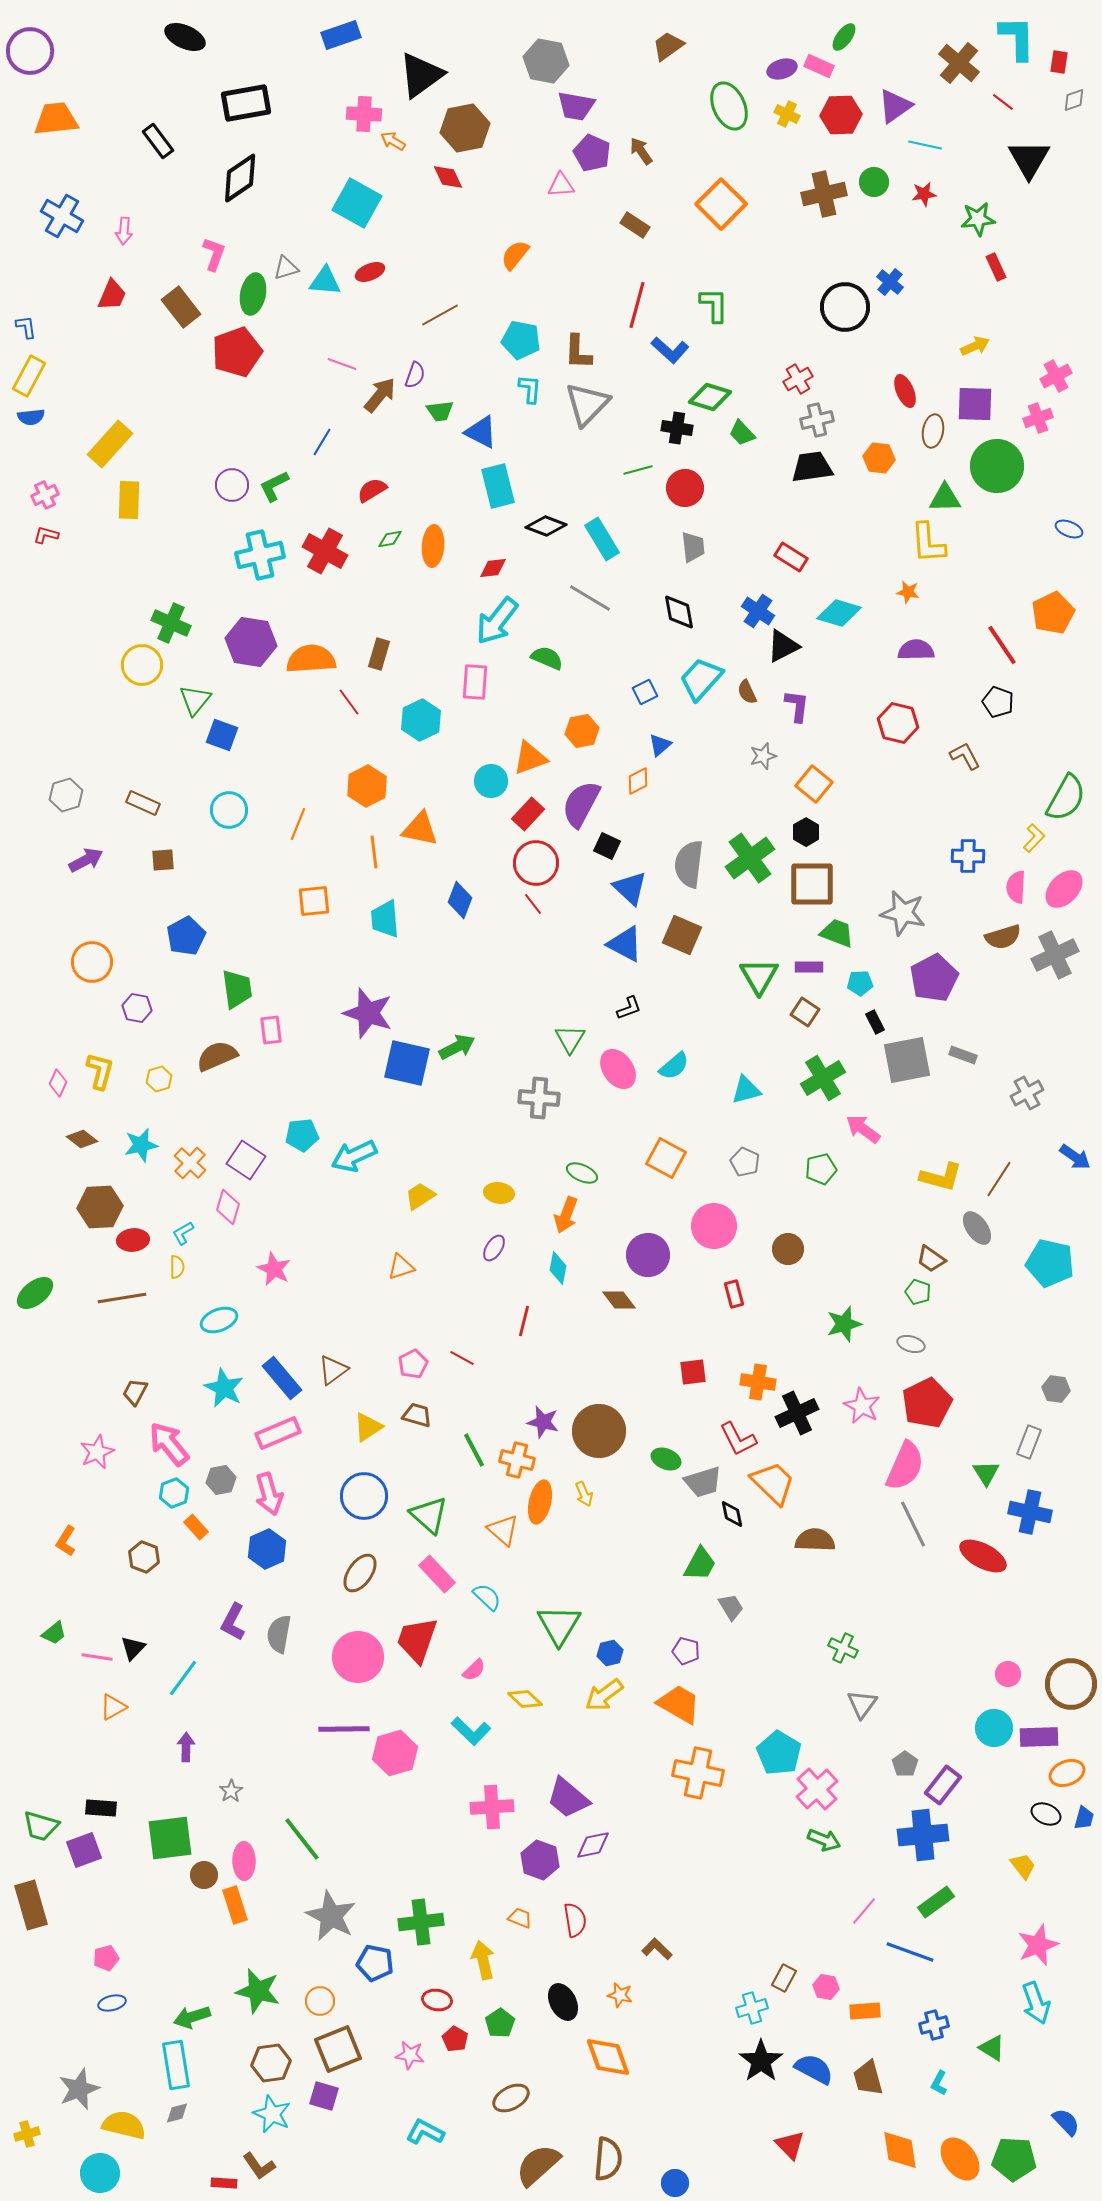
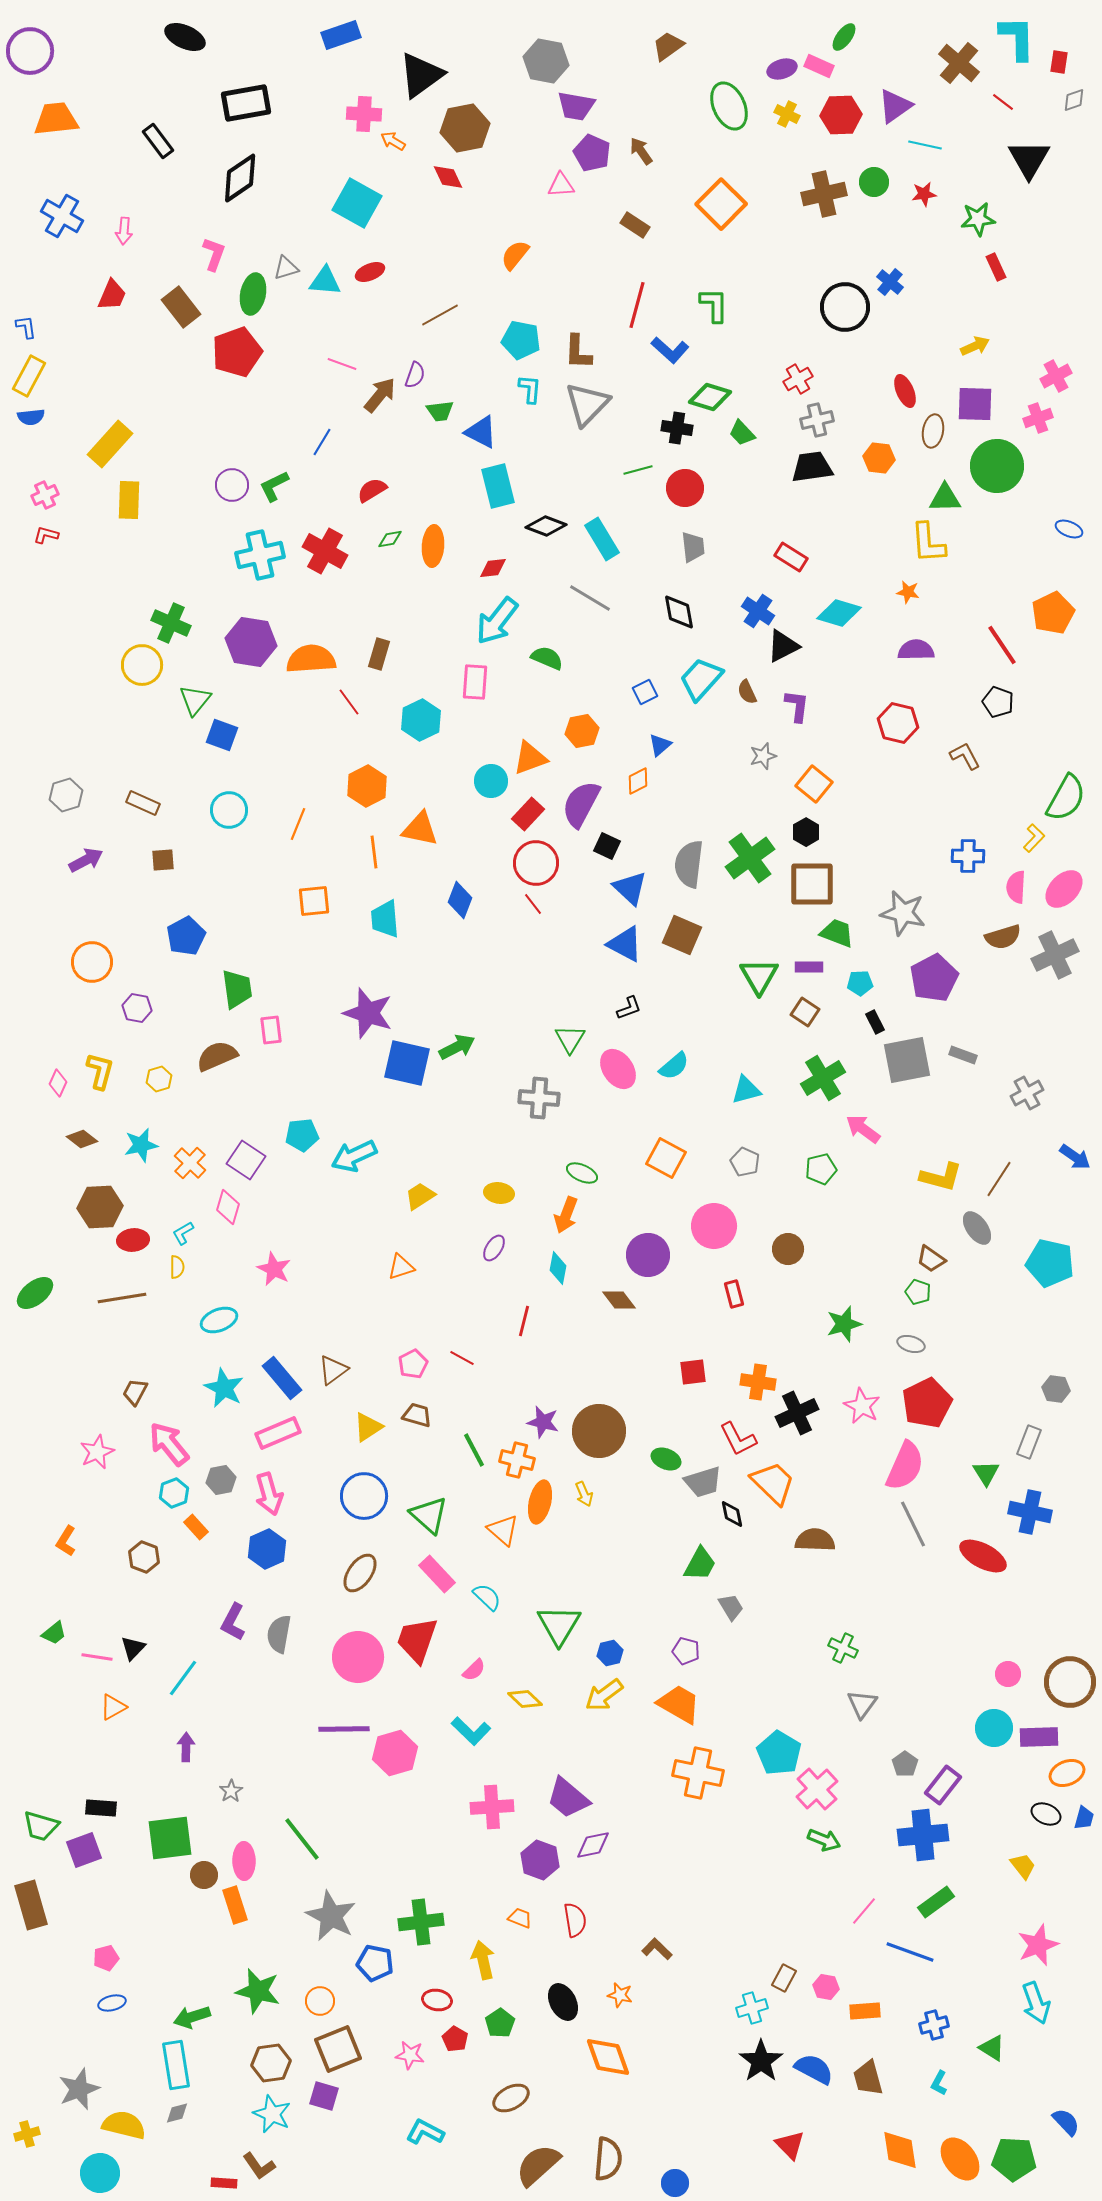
brown circle at (1071, 1684): moved 1 px left, 2 px up
